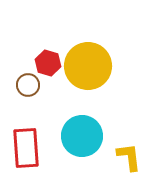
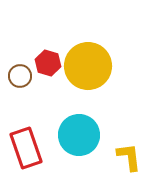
brown circle: moved 8 px left, 9 px up
cyan circle: moved 3 px left, 1 px up
red rectangle: rotated 15 degrees counterclockwise
